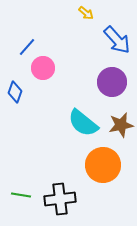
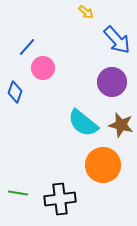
yellow arrow: moved 1 px up
brown star: rotated 25 degrees clockwise
green line: moved 3 px left, 2 px up
